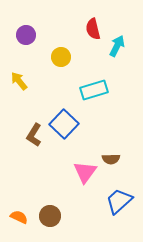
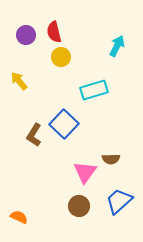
red semicircle: moved 39 px left, 3 px down
brown circle: moved 29 px right, 10 px up
